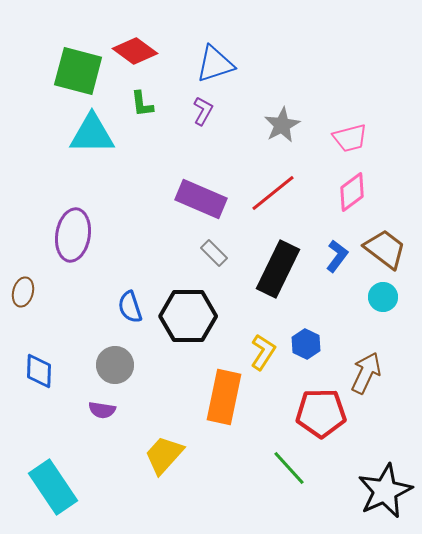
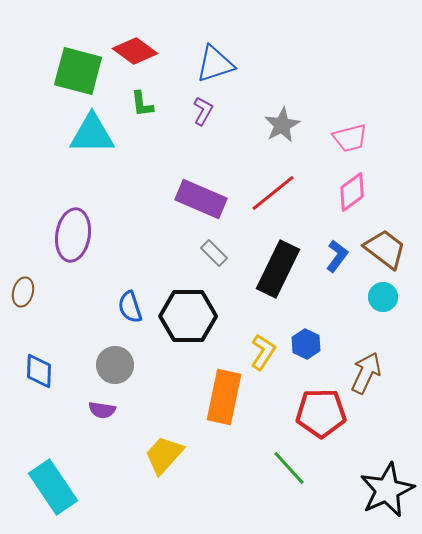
black star: moved 2 px right, 1 px up
